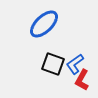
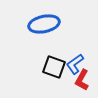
blue ellipse: rotated 32 degrees clockwise
black square: moved 1 px right, 3 px down
